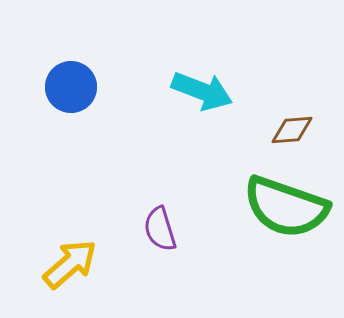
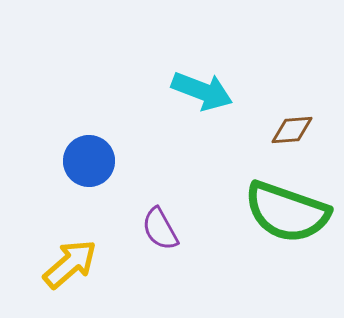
blue circle: moved 18 px right, 74 px down
green semicircle: moved 1 px right, 5 px down
purple semicircle: rotated 12 degrees counterclockwise
